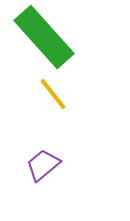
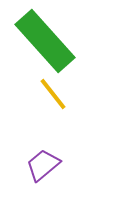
green rectangle: moved 1 px right, 4 px down
